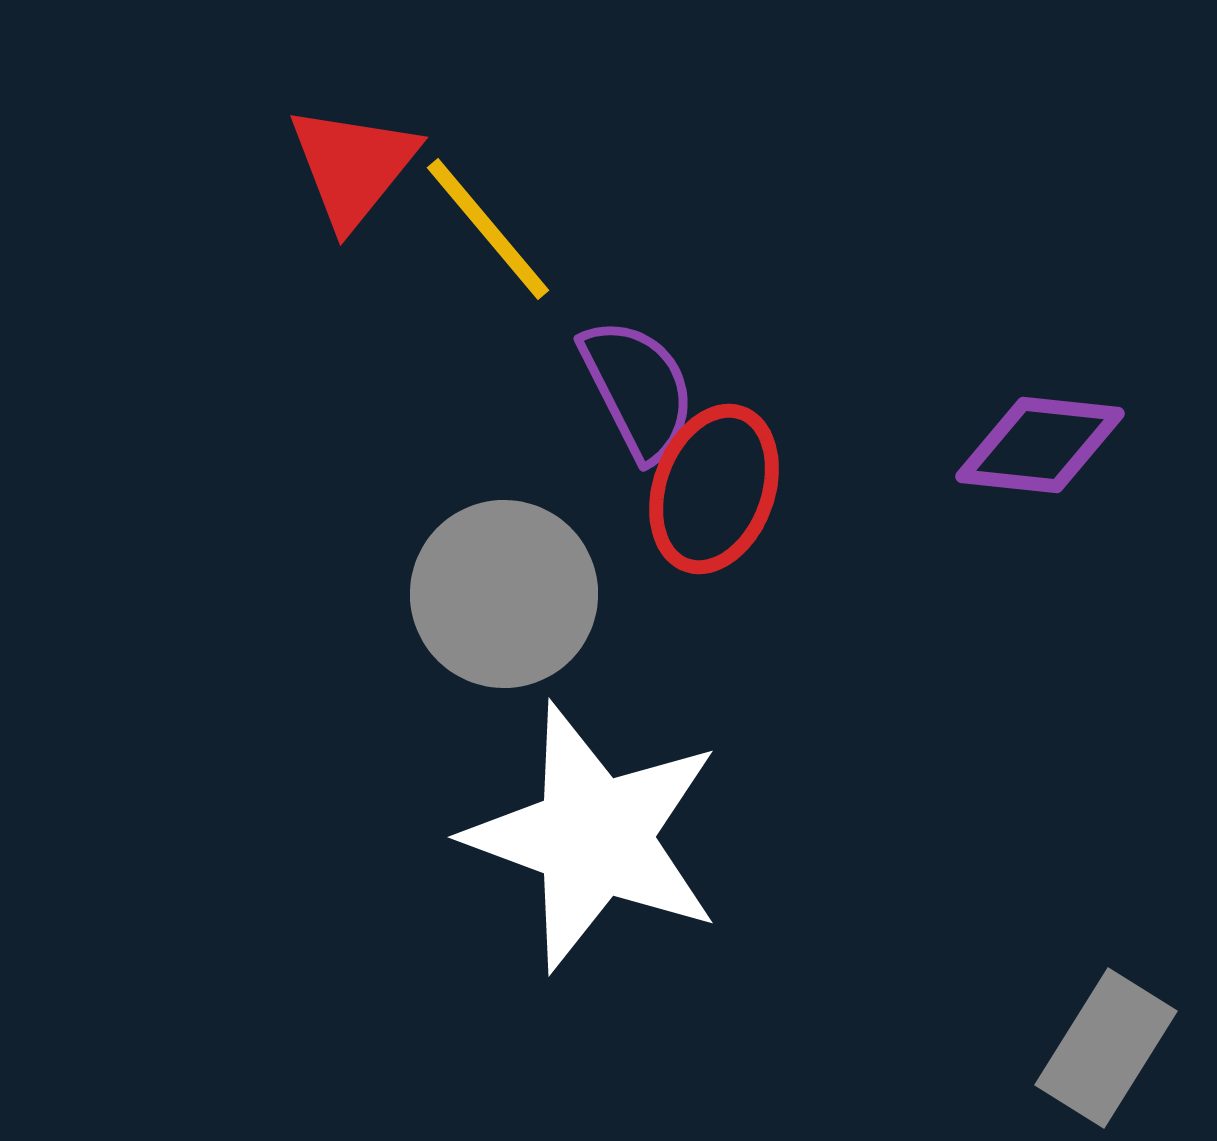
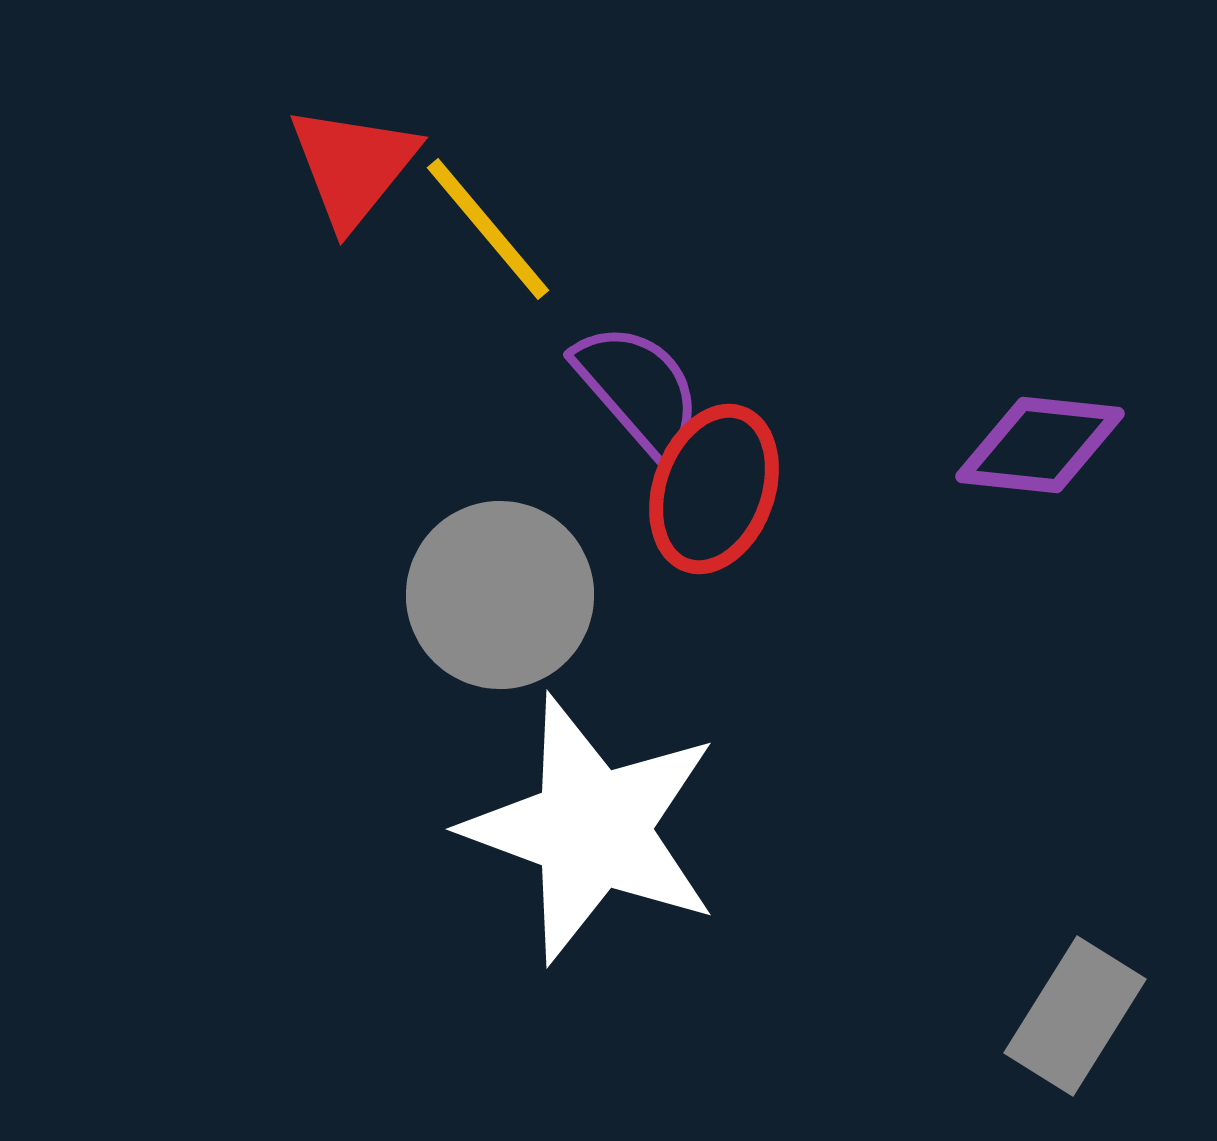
purple semicircle: rotated 14 degrees counterclockwise
gray circle: moved 4 px left, 1 px down
white star: moved 2 px left, 8 px up
gray rectangle: moved 31 px left, 32 px up
